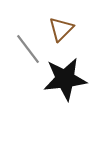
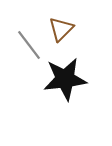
gray line: moved 1 px right, 4 px up
